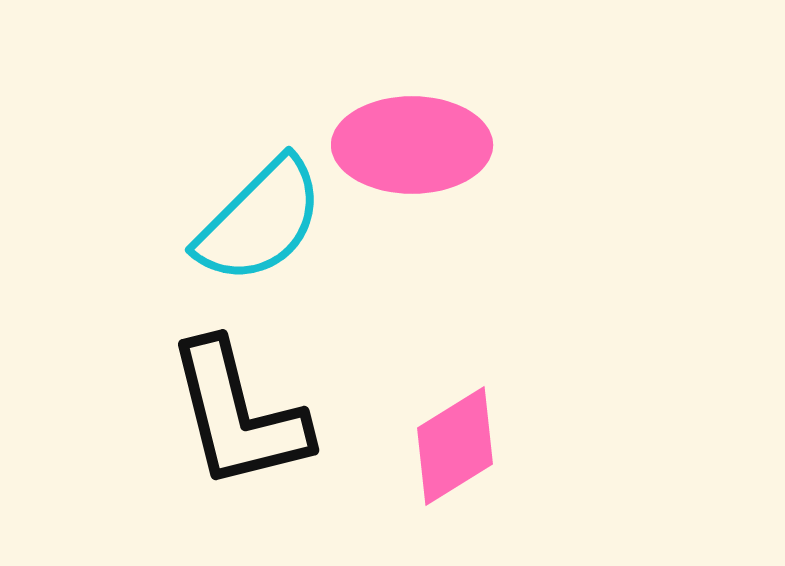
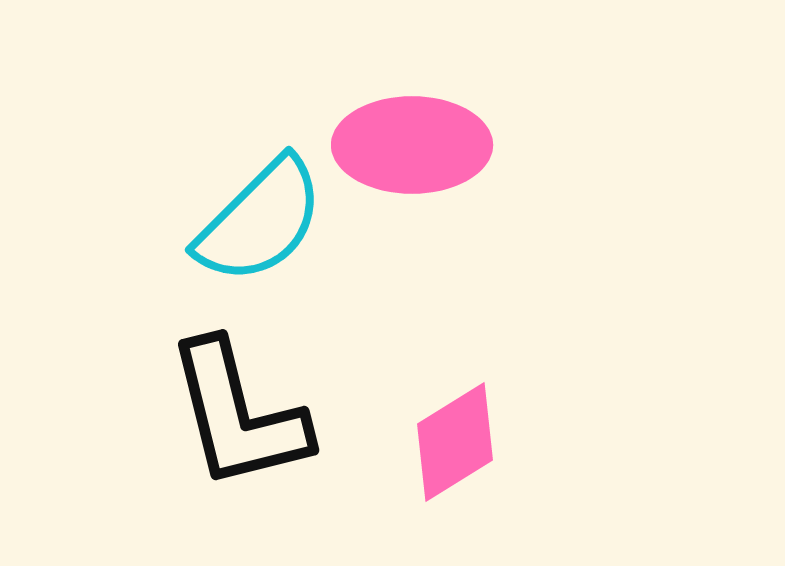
pink diamond: moved 4 px up
